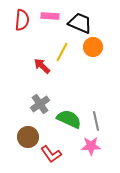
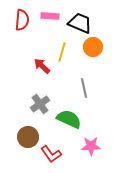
yellow line: rotated 12 degrees counterclockwise
gray line: moved 12 px left, 33 px up
